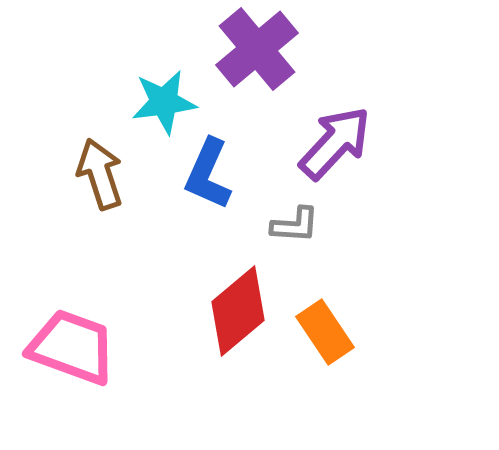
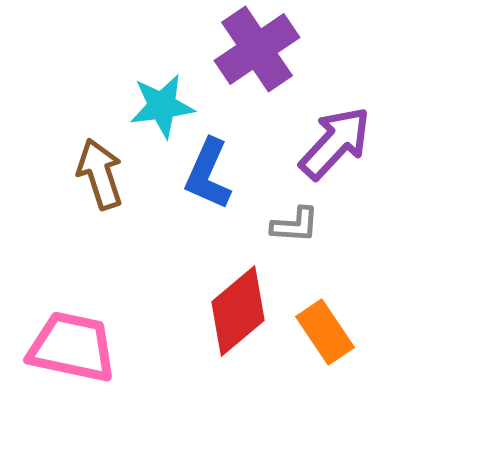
purple cross: rotated 6 degrees clockwise
cyan star: moved 2 px left, 4 px down
pink trapezoid: rotated 8 degrees counterclockwise
